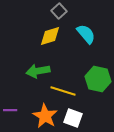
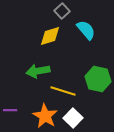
gray square: moved 3 px right
cyan semicircle: moved 4 px up
white square: rotated 24 degrees clockwise
